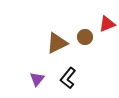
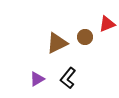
purple triangle: rotated 21 degrees clockwise
